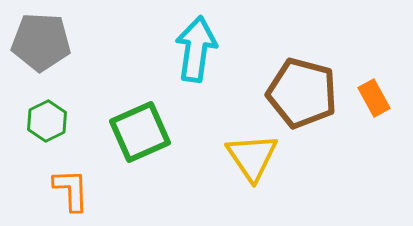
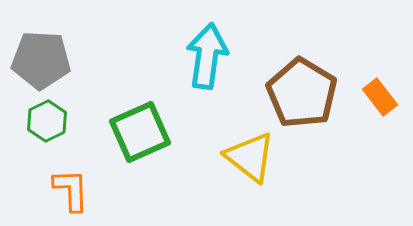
gray pentagon: moved 18 px down
cyan arrow: moved 11 px right, 7 px down
brown pentagon: rotated 16 degrees clockwise
orange rectangle: moved 6 px right, 1 px up; rotated 9 degrees counterclockwise
yellow triangle: moved 2 px left; rotated 18 degrees counterclockwise
